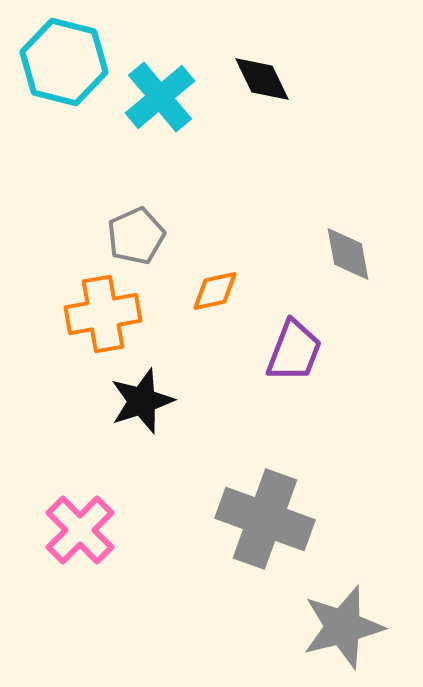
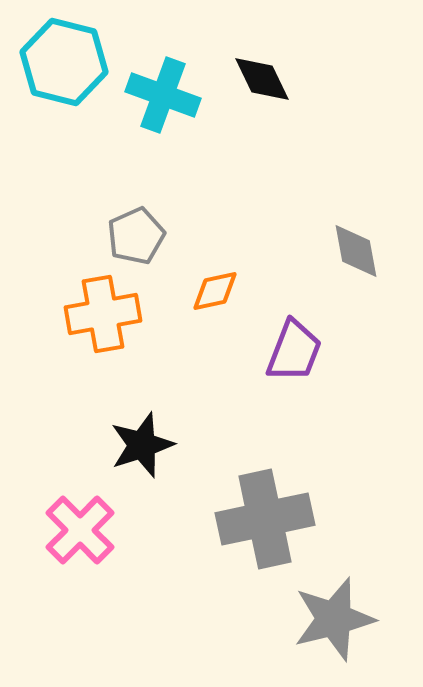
cyan cross: moved 3 px right, 2 px up; rotated 30 degrees counterclockwise
gray diamond: moved 8 px right, 3 px up
black star: moved 44 px down
gray cross: rotated 32 degrees counterclockwise
gray star: moved 9 px left, 8 px up
